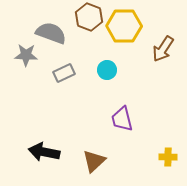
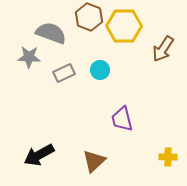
gray star: moved 3 px right, 2 px down
cyan circle: moved 7 px left
black arrow: moved 5 px left, 3 px down; rotated 40 degrees counterclockwise
